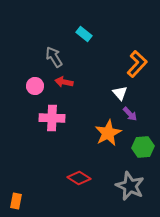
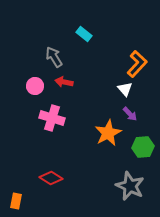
white triangle: moved 5 px right, 4 px up
pink cross: rotated 15 degrees clockwise
red diamond: moved 28 px left
